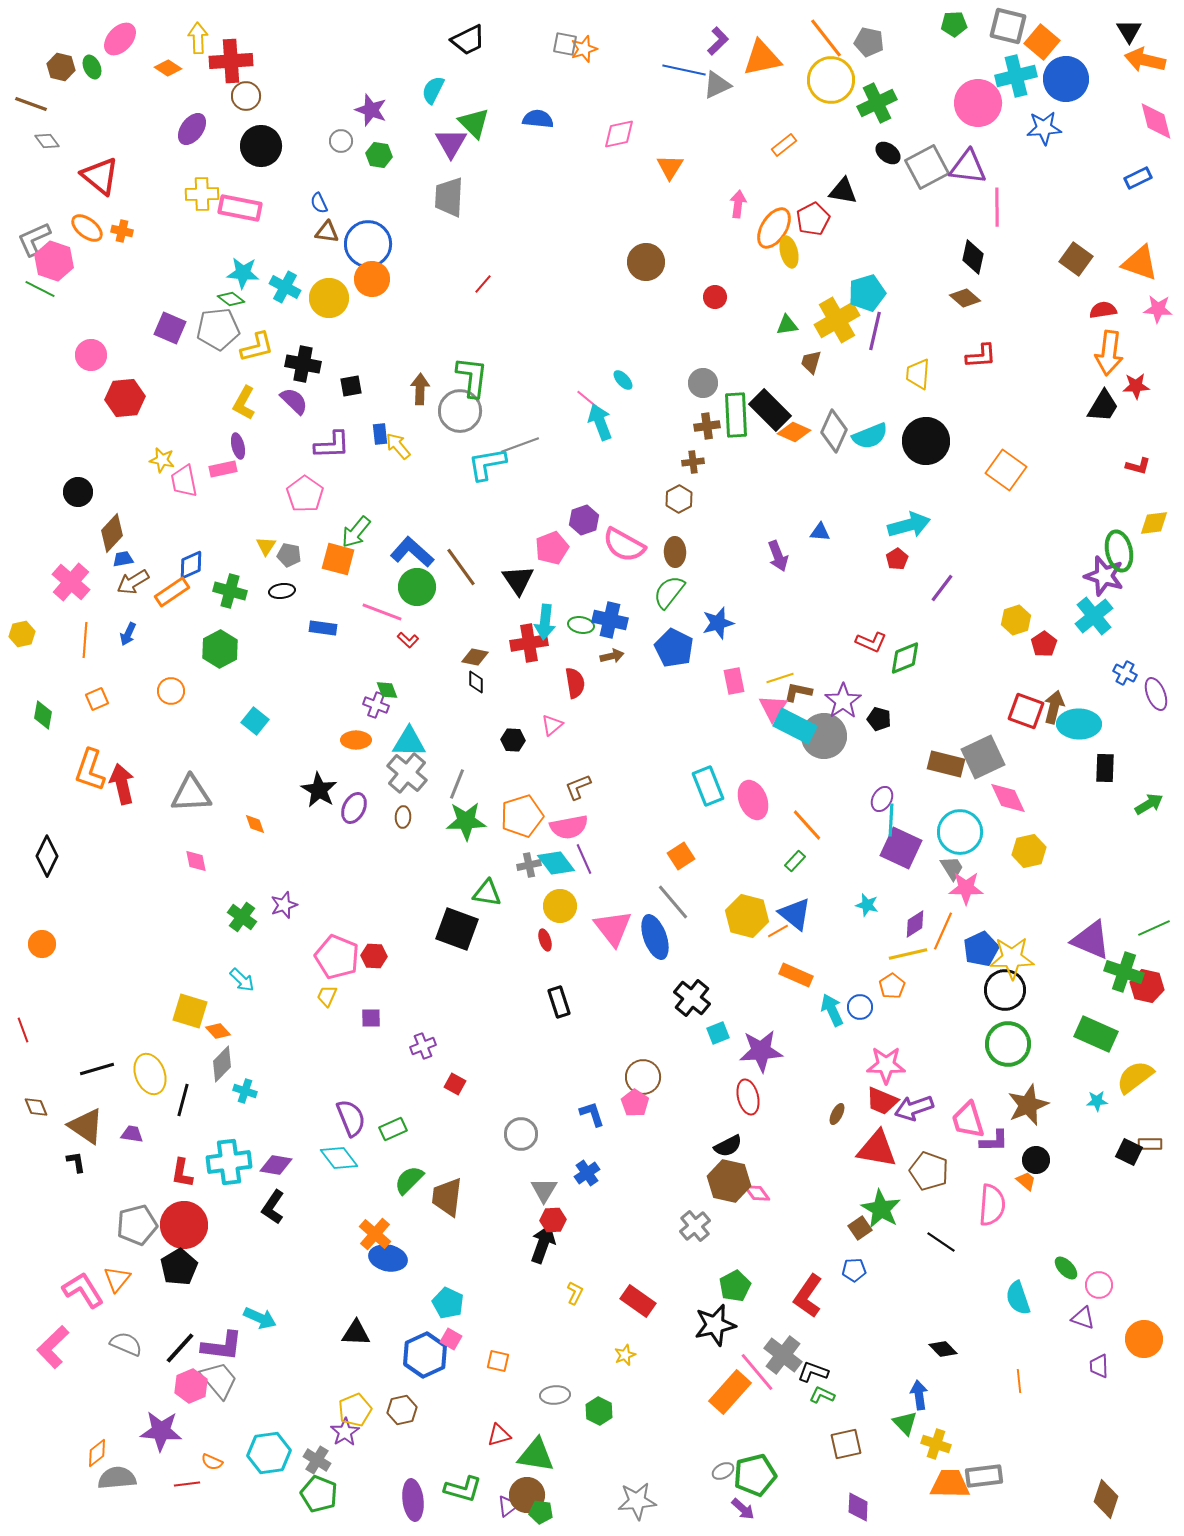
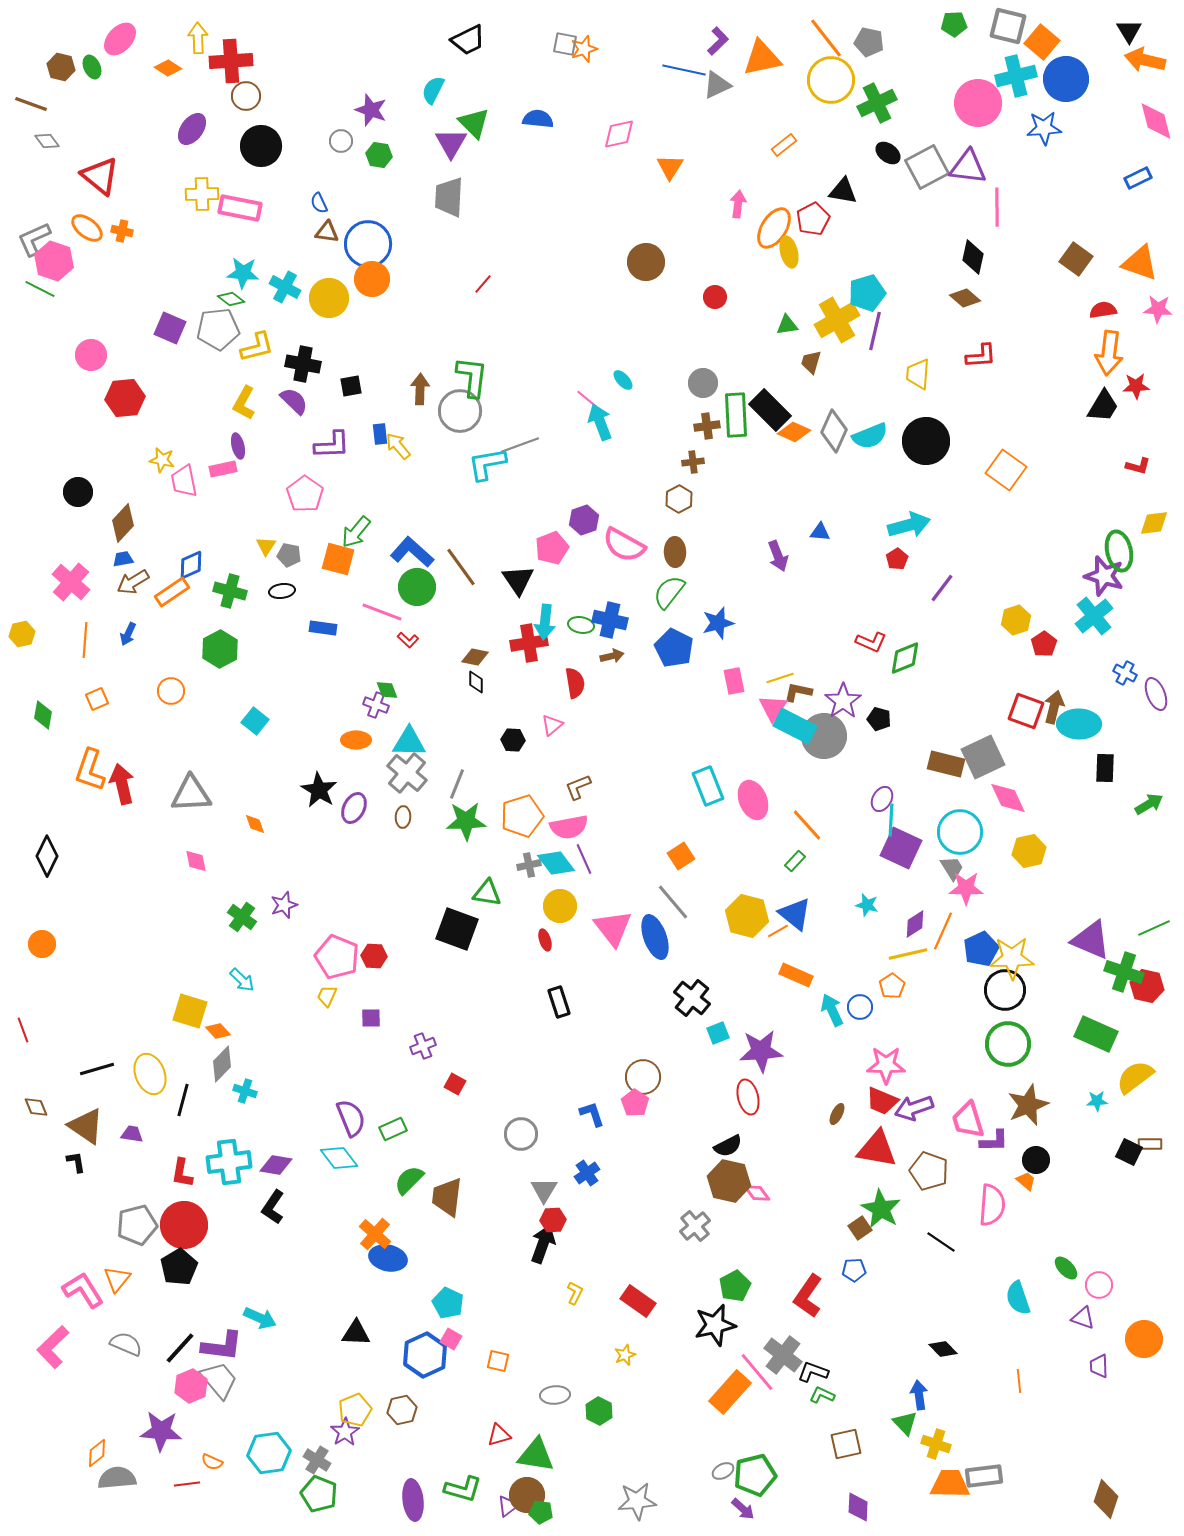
brown diamond at (112, 533): moved 11 px right, 10 px up
